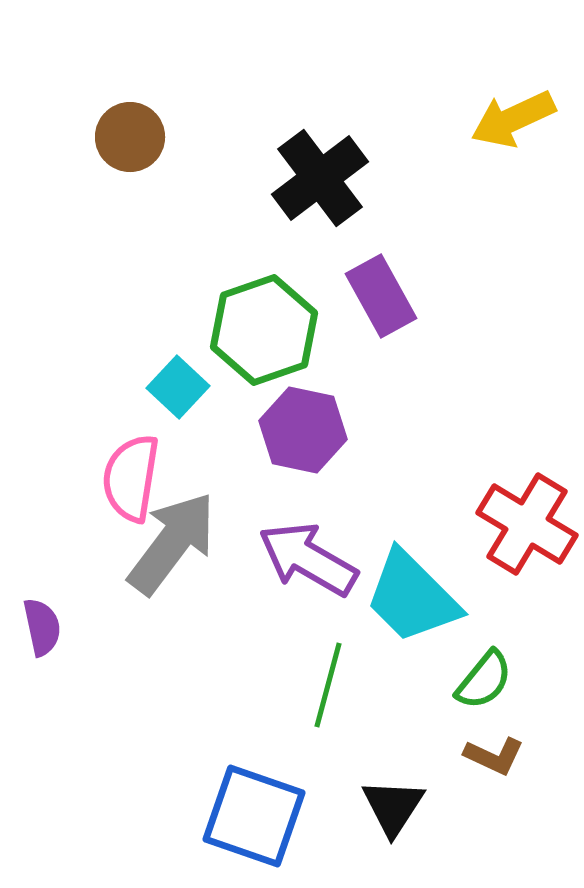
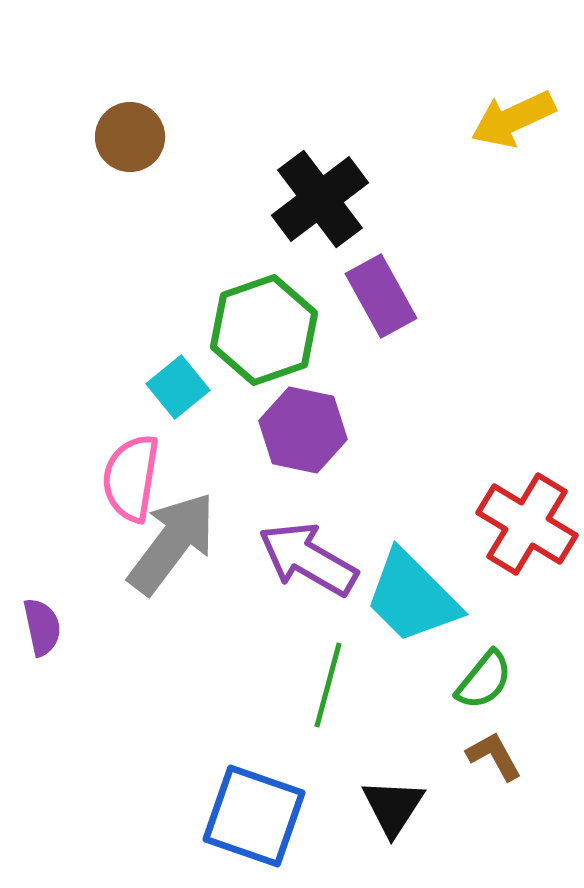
black cross: moved 21 px down
cyan square: rotated 8 degrees clockwise
brown L-shape: rotated 144 degrees counterclockwise
